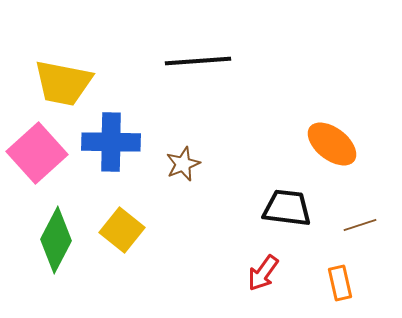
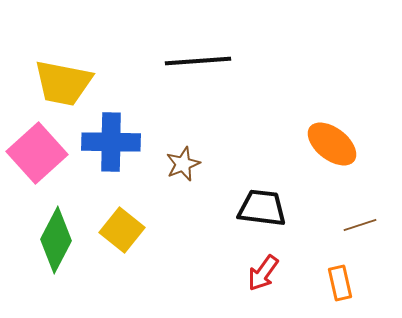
black trapezoid: moved 25 px left
